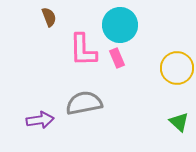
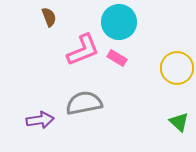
cyan circle: moved 1 px left, 3 px up
pink L-shape: rotated 111 degrees counterclockwise
pink rectangle: rotated 36 degrees counterclockwise
